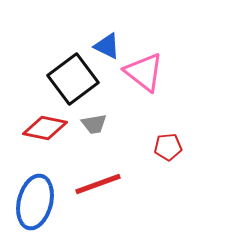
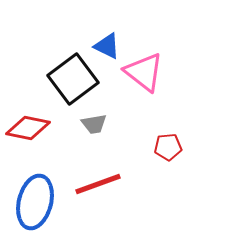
red diamond: moved 17 px left
